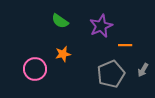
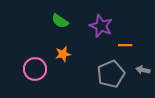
purple star: rotated 25 degrees counterclockwise
gray arrow: rotated 72 degrees clockwise
